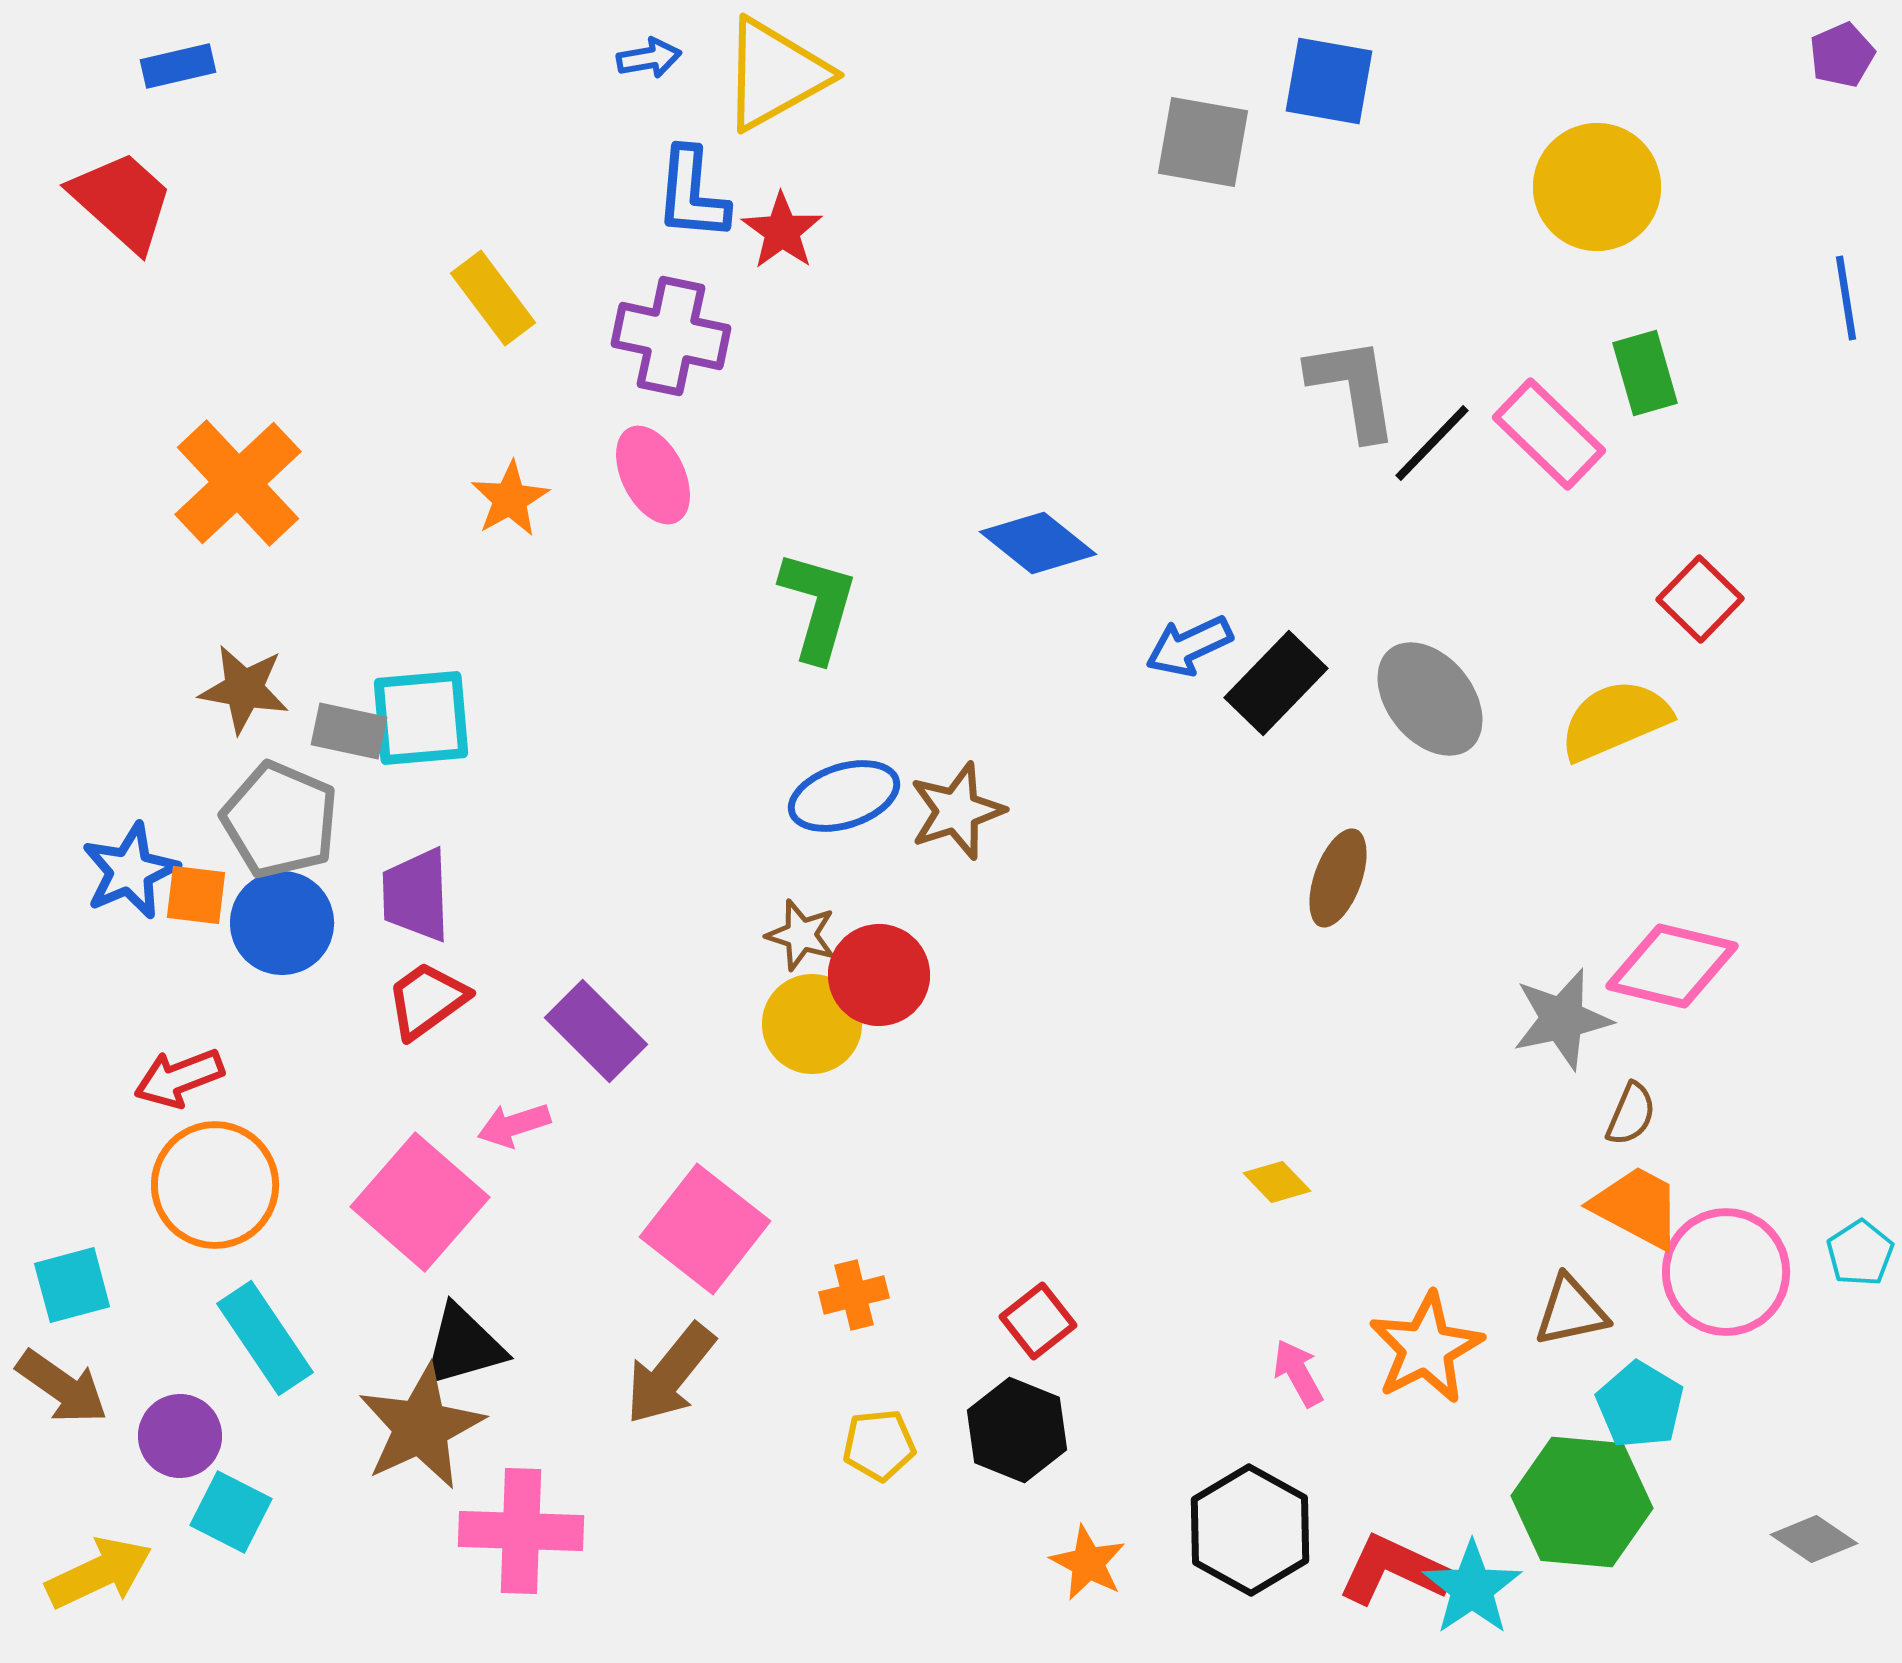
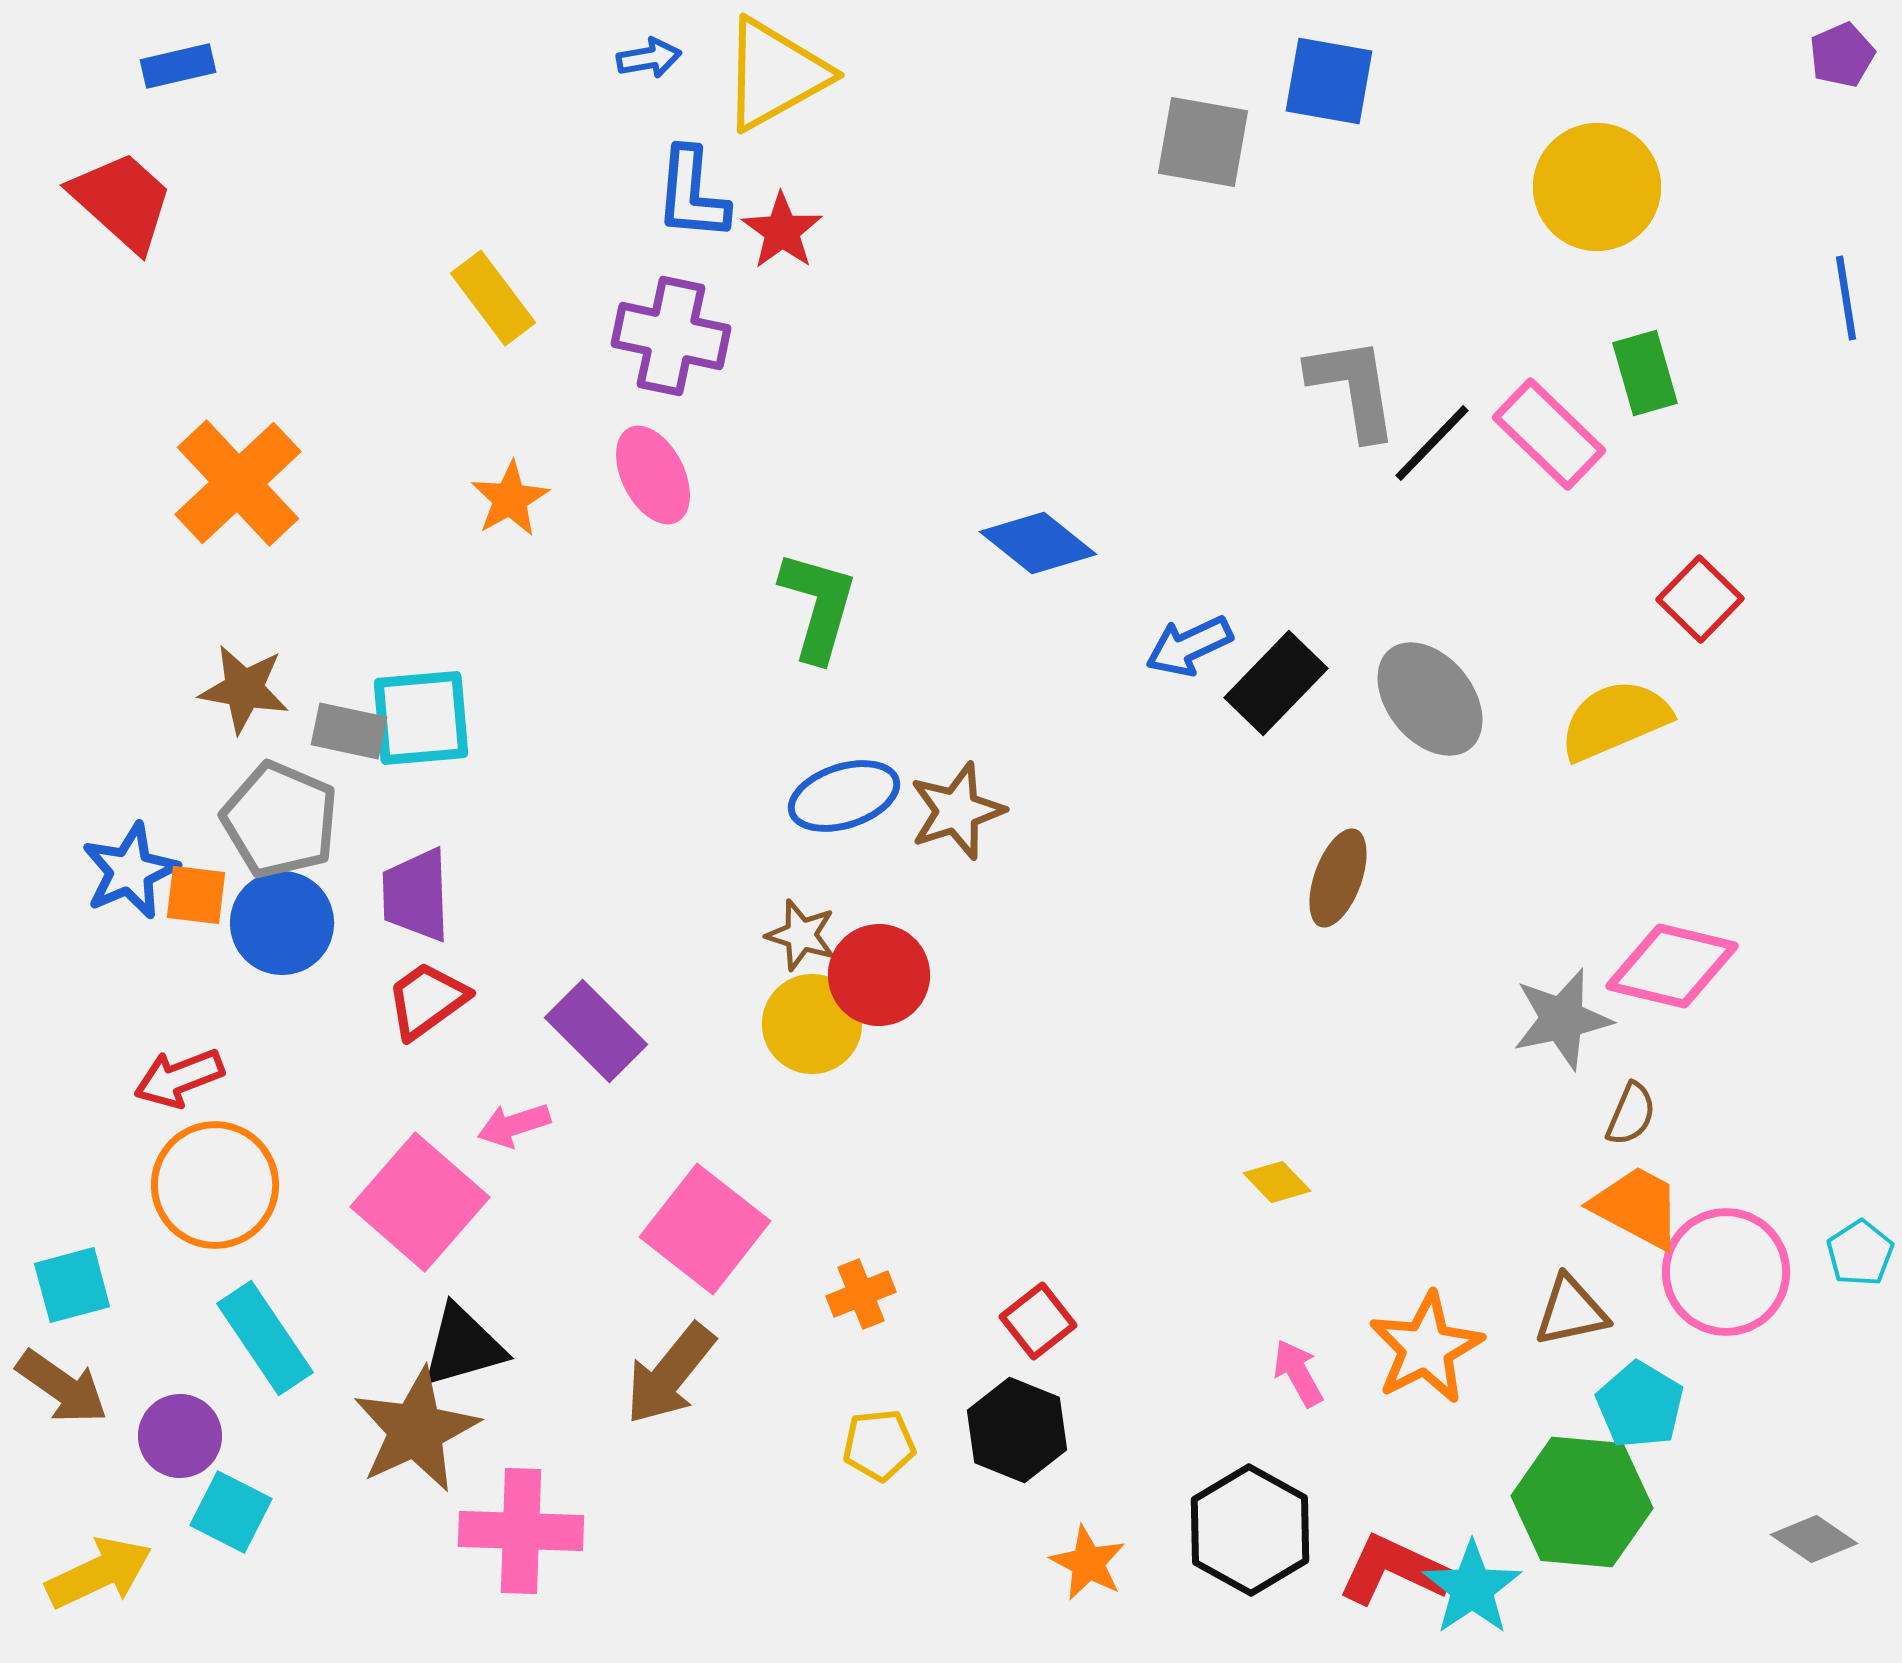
orange cross at (854, 1295): moved 7 px right, 1 px up; rotated 8 degrees counterclockwise
brown star at (421, 1427): moved 5 px left, 3 px down
